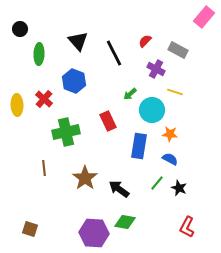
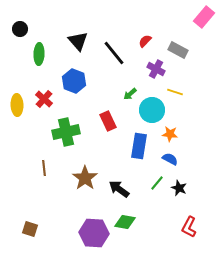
black line: rotated 12 degrees counterclockwise
red L-shape: moved 2 px right
